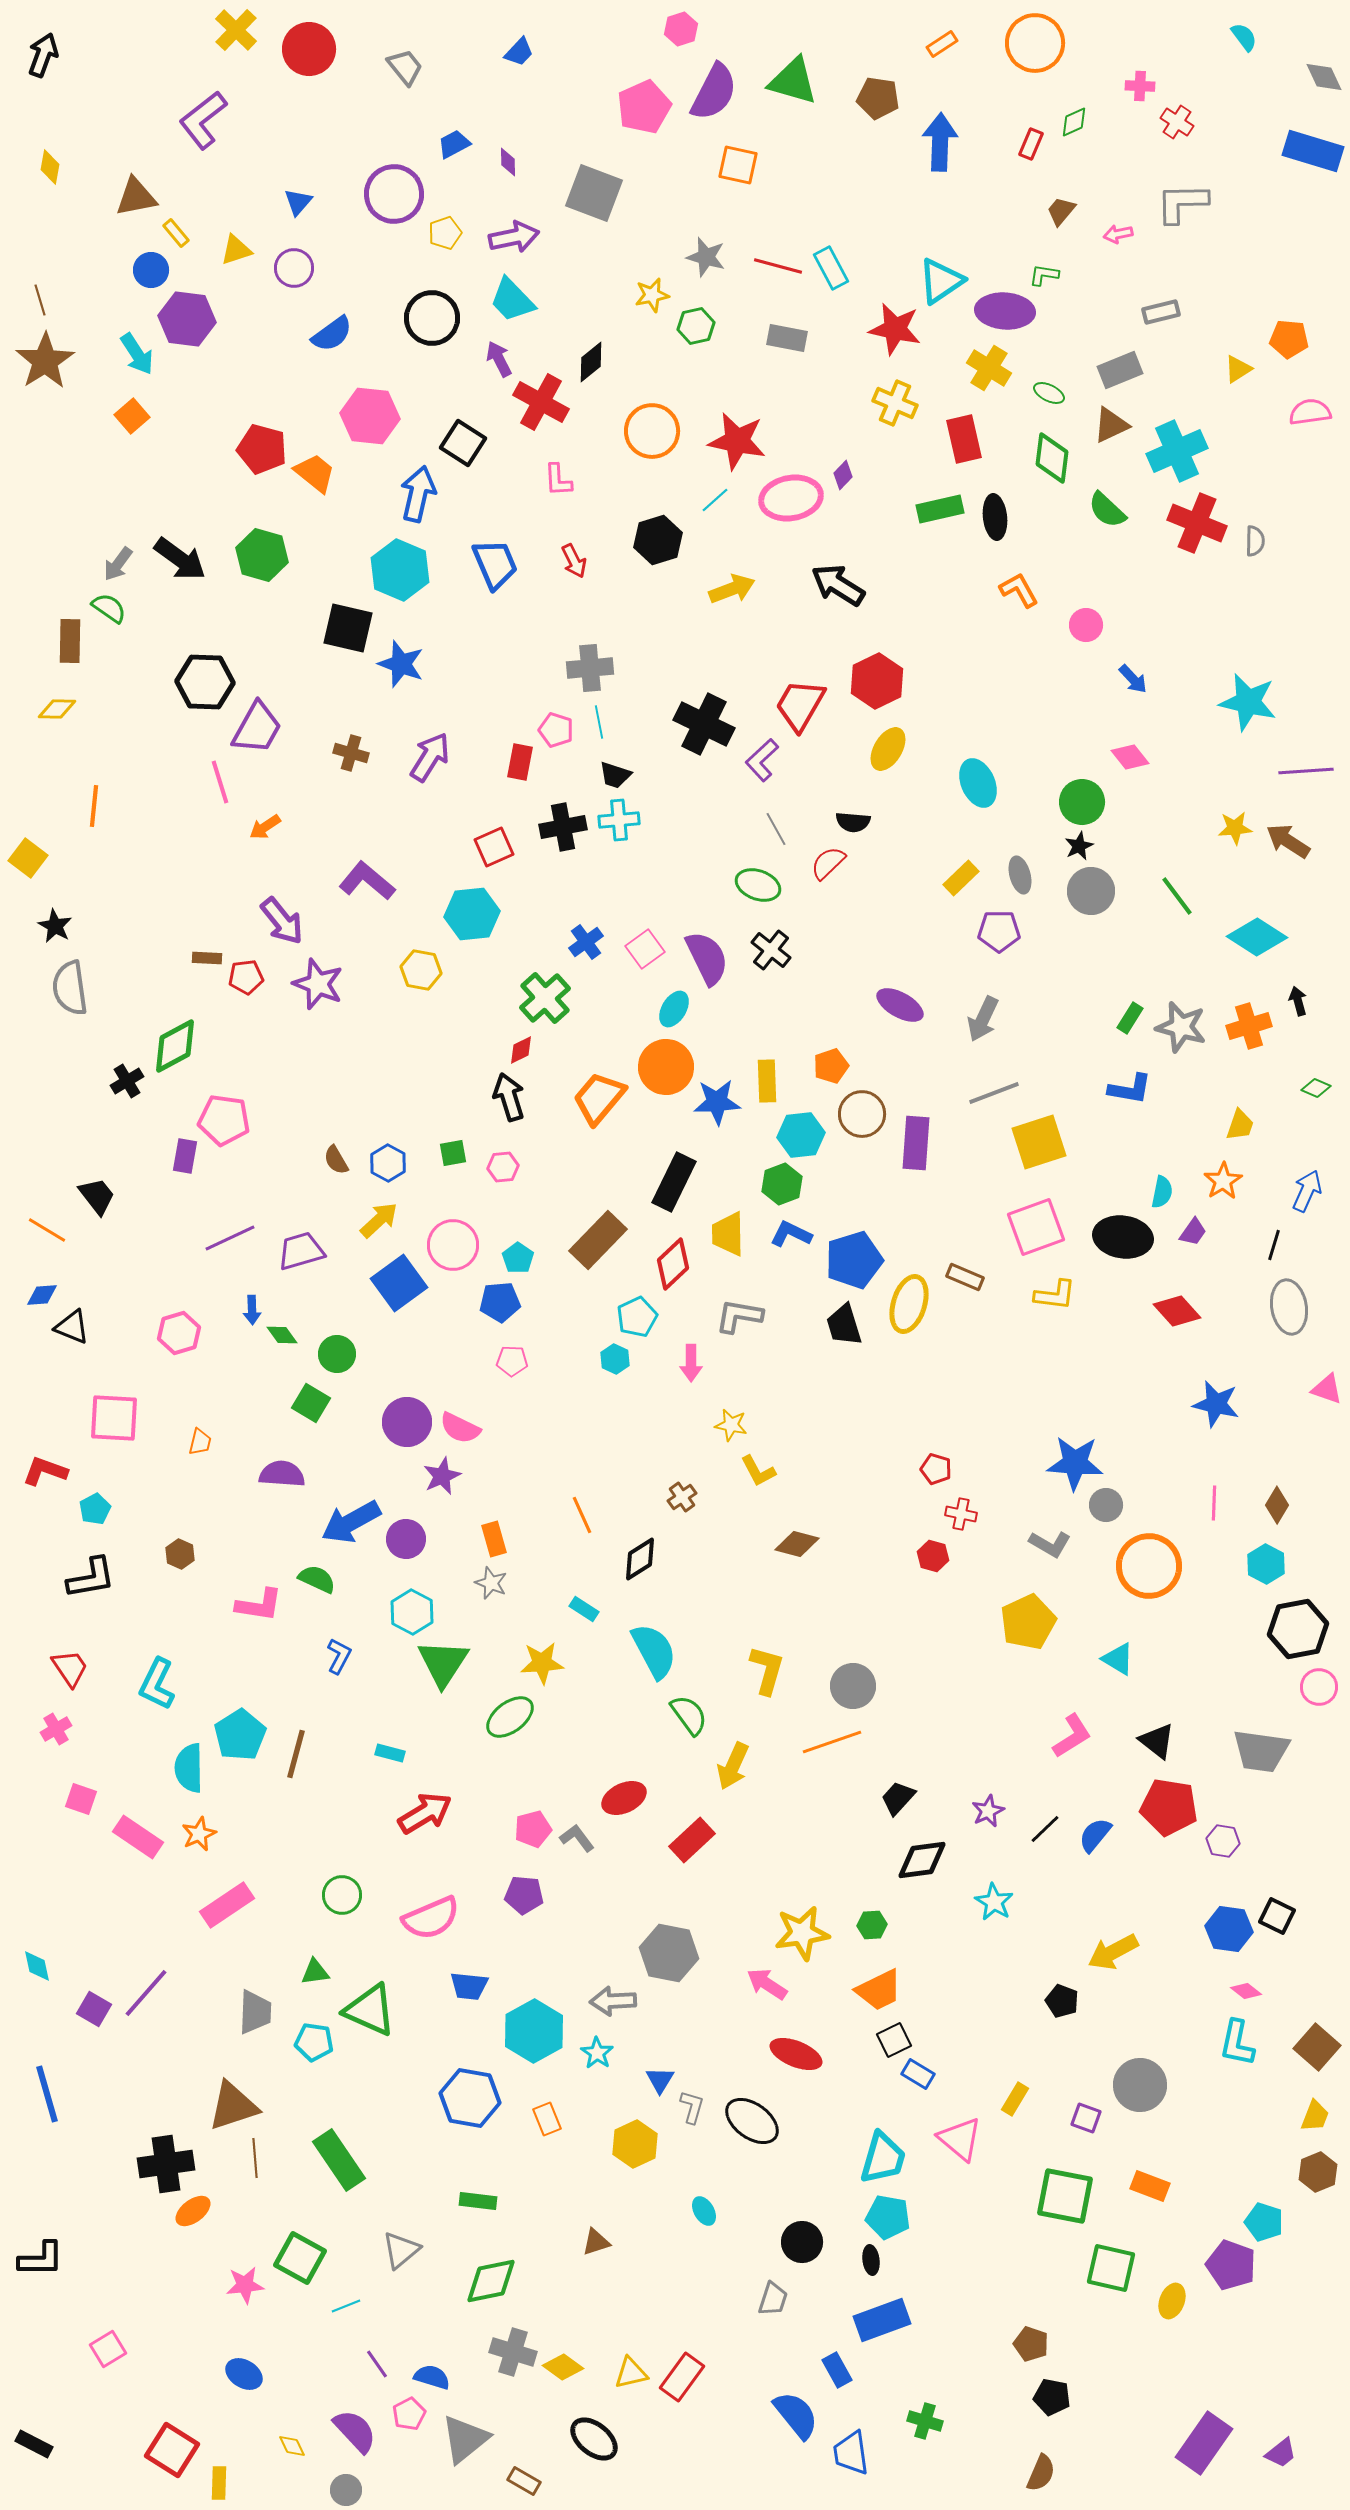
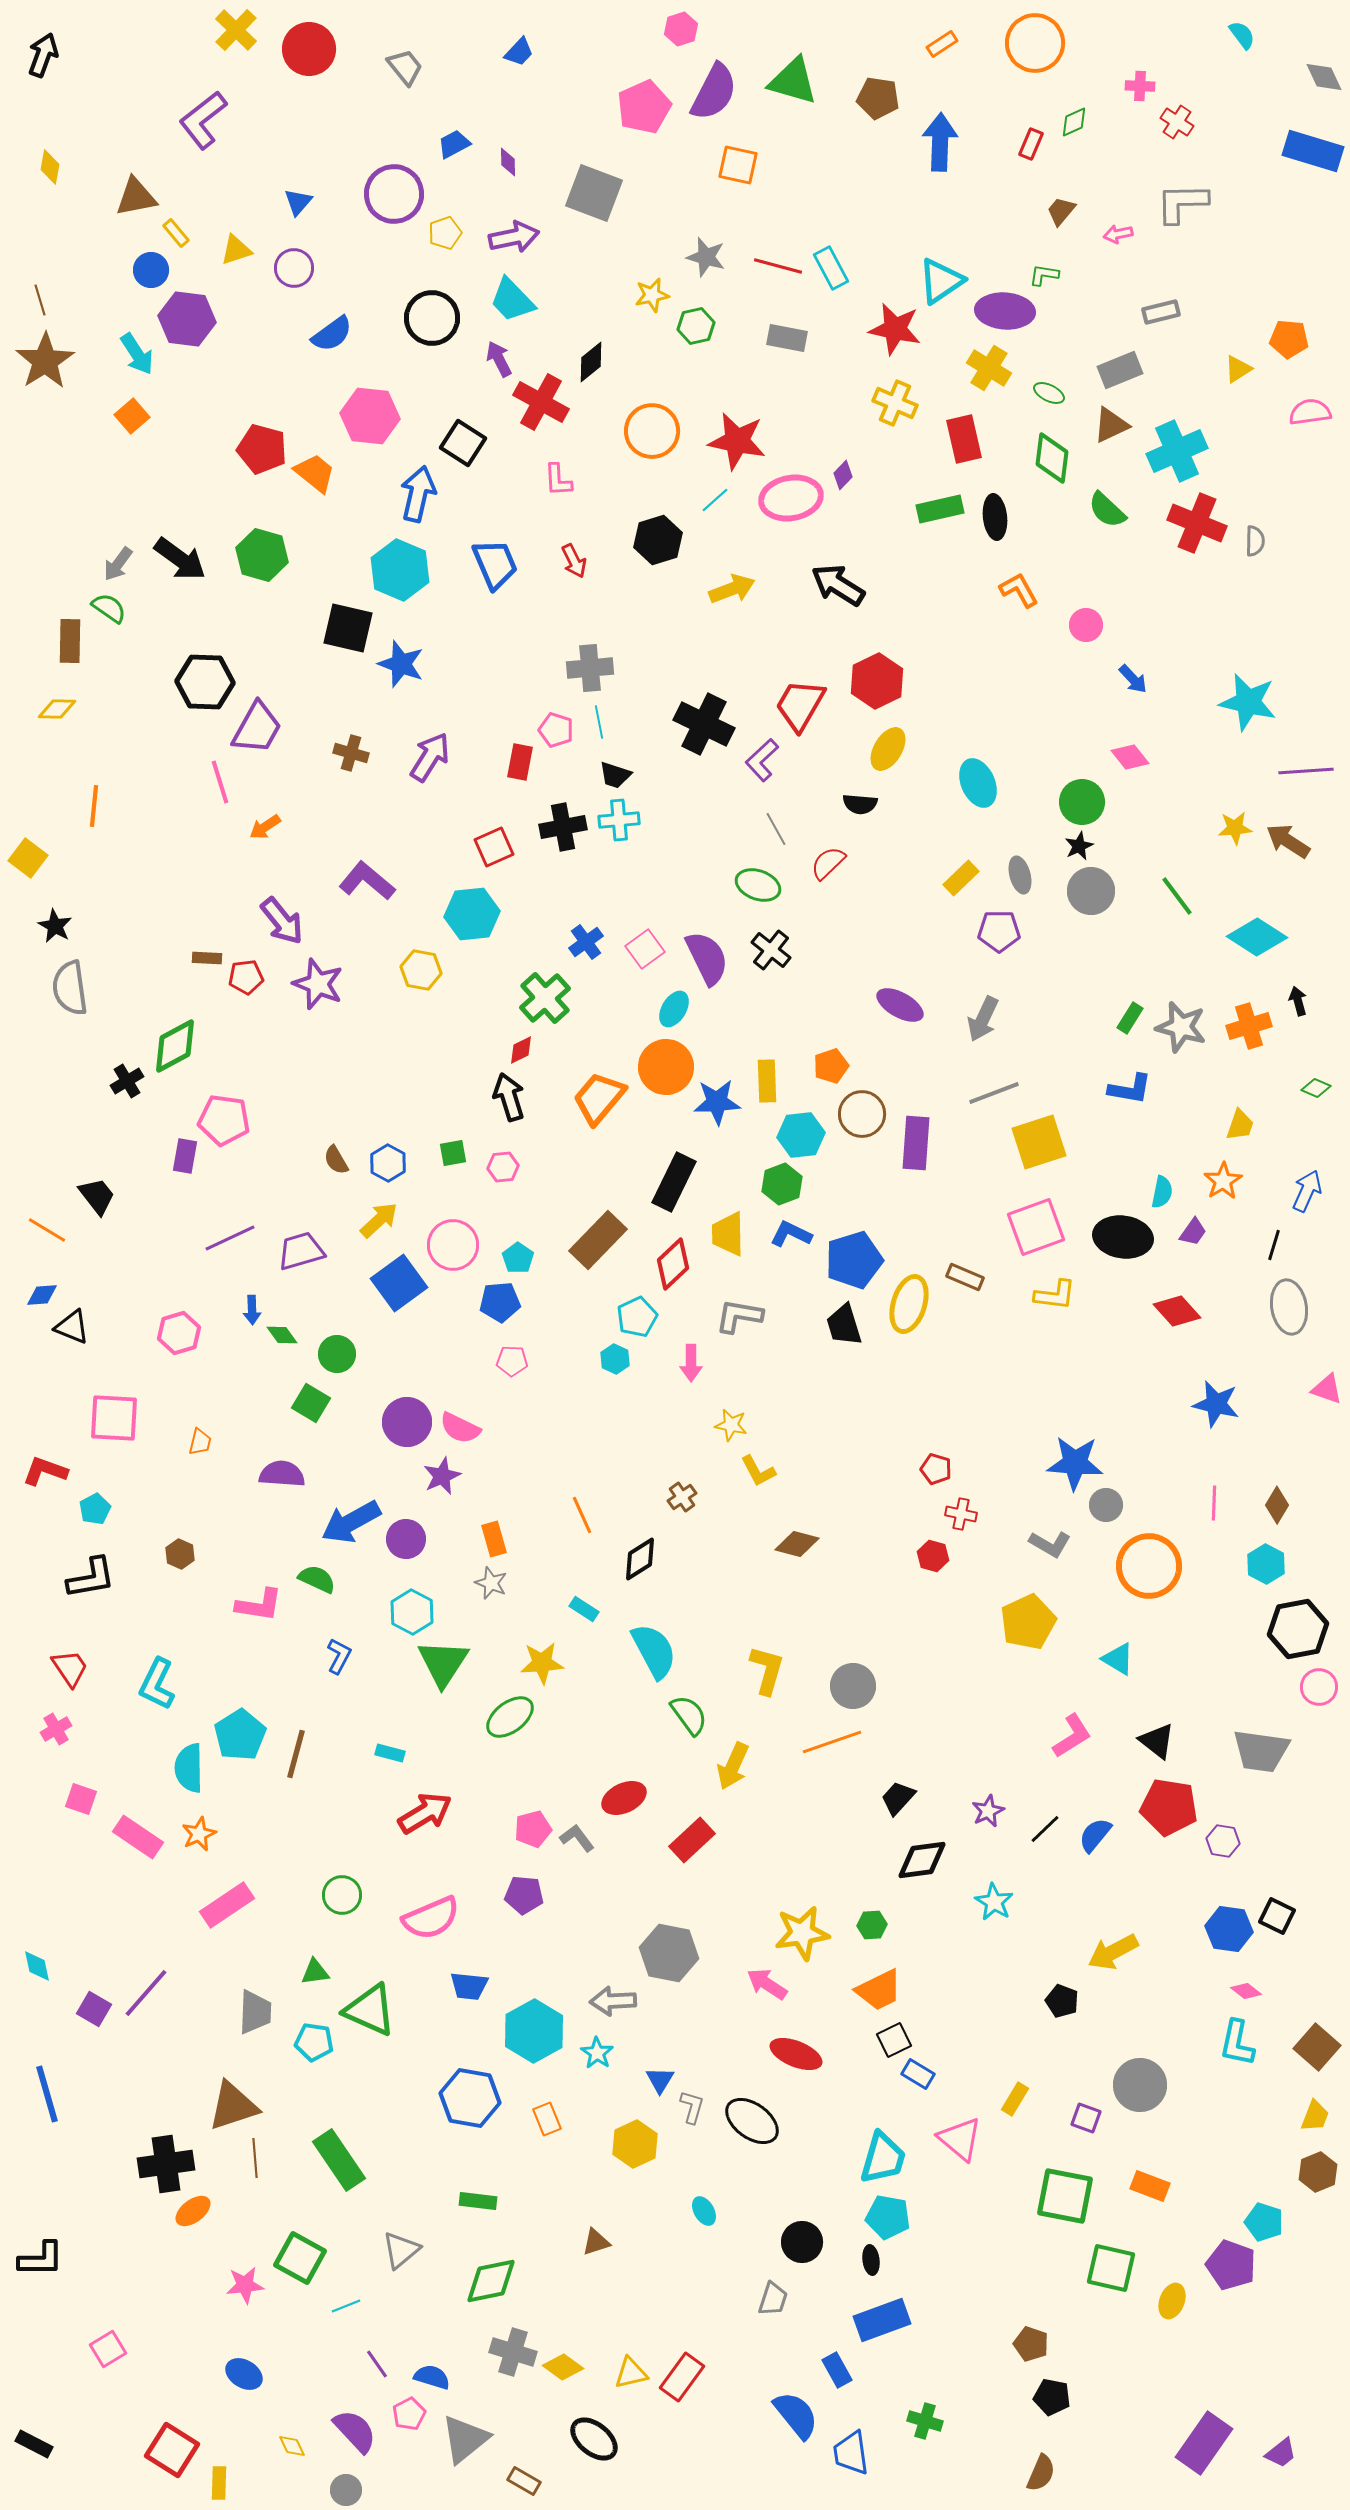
cyan semicircle at (1244, 37): moved 2 px left, 2 px up
black semicircle at (853, 822): moved 7 px right, 18 px up
